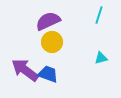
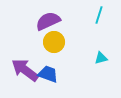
yellow circle: moved 2 px right
